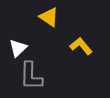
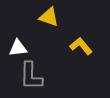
yellow triangle: rotated 15 degrees counterclockwise
white triangle: rotated 36 degrees clockwise
